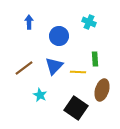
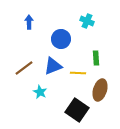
cyan cross: moved 2 px left, 1 px up
blue circle: moved 2 px right, 3 px down
green rectangle: moved 1 px right, 1 px up
blue triangle: moved 1 px left; rotated 24 degrees clockwise
yellow line: moved 1 px down
brown ellipse: moved 2 px left
cyan star: moved 3 px up
black square: moved 1 px right, 2 px down
